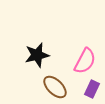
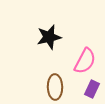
black star: moved 12 px right, 18 px up
brown ellipse: rotated 45 degrees clockwise
